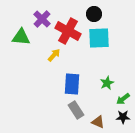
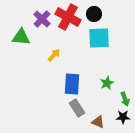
red cross: moved 14 px up
green arrow: moved 2 px right; rotated 72 degrees counterclockwise
gray rectangle: moved 1 px right, 2 px up
